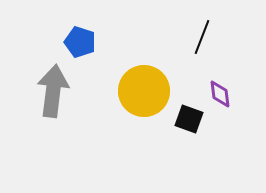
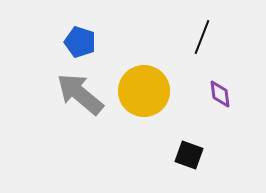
gray arrow: moved 27 px right, 3 px down; rotated 57 degrees counterclockwise
black square: moved 36 px down
